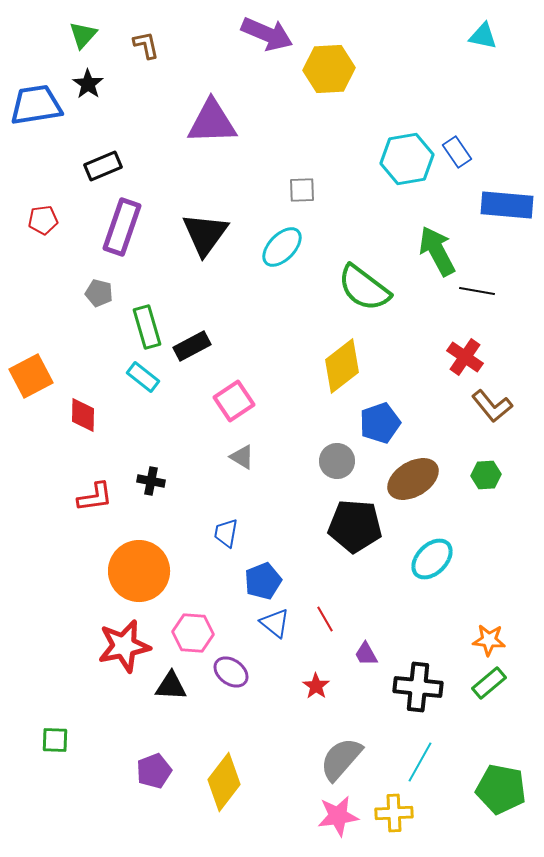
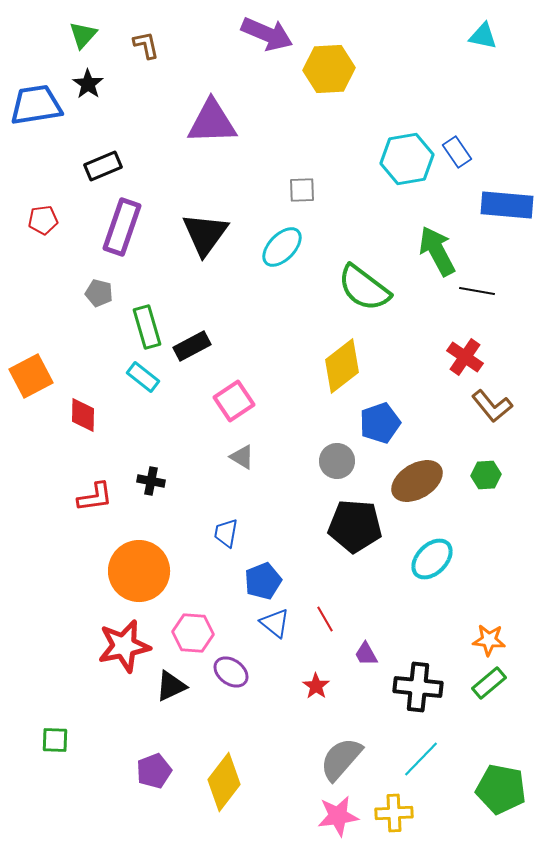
brown ellipse at (413, 479): moved 4 px right, 2 px down
black triangle at (171, 686): rotated 28 degrees counterclockwise
cyan line at (420, 762): moved 1 px right, 3 px up; rotated 15 degrees clockwise
